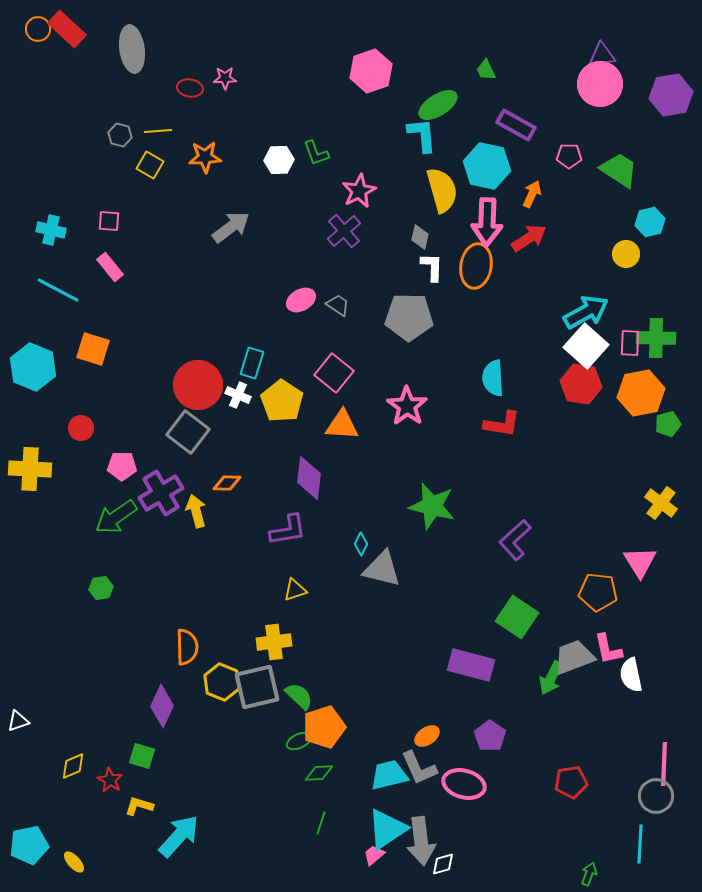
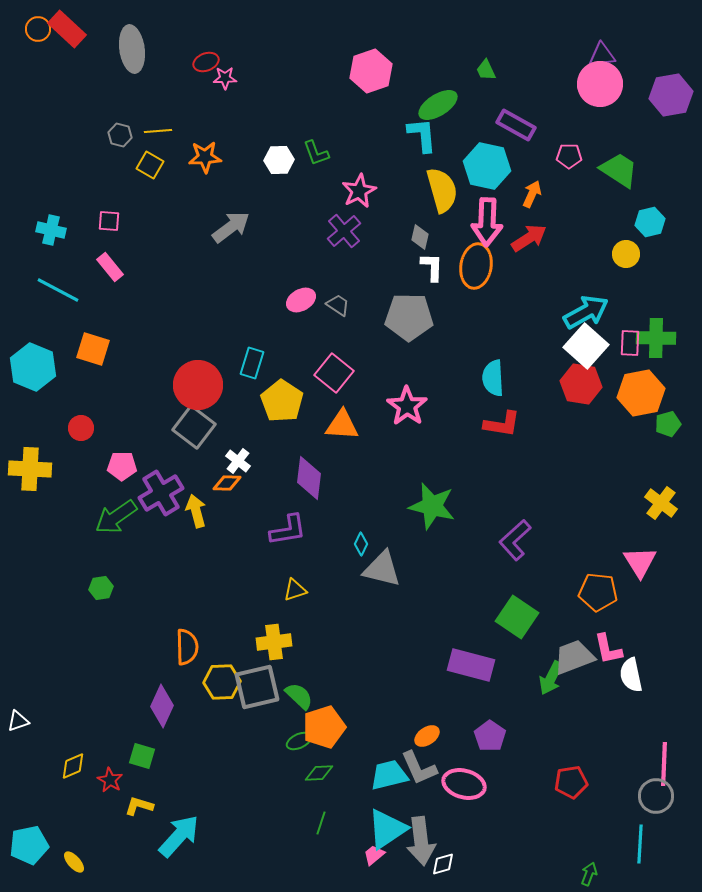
red ellipse at (190, 88): moved 16 px right, 26 px up; rotated 30 degrees counterclockwise
white cross at (238, 395): moved 66 px down; rotated 15 degrees clockwise
gray square at (188, 432): moved 6 px right, 5 px up
yellow hexagon at (222, 682): rotated 24 degrees counterclockwise
